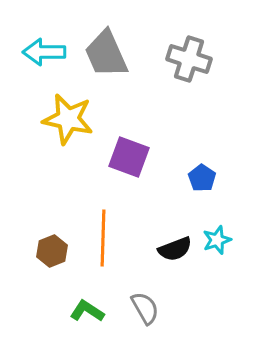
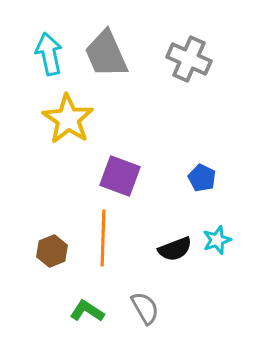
cyan arrow: moved 5 px right, 2 px down; rotated 78 degrees clockwise
gray cross: rotated 6 degrees clockwise
yellow star: rotated 21 degrees clockwise
purple square: moved 9 px left, 19 px down
blue pentagon: rotated 8 degrees counterclockwise
